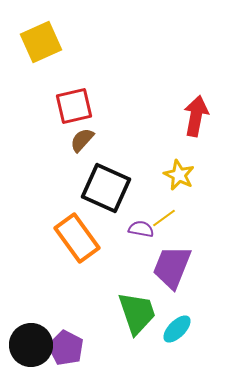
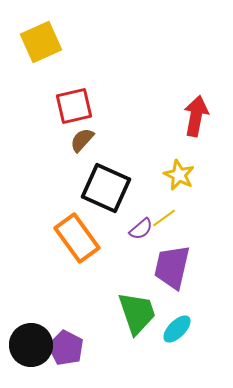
purple semicircle: rotated 130 degrees clockwise
purple trapezoid: rotated 9 degrees counterclockwise
